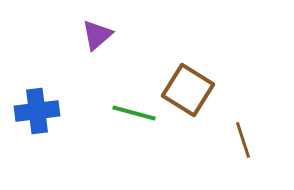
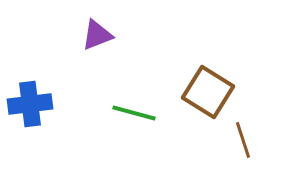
purple triangle: rotated 20 degrees clockwise
brown square: moved 20 px right, 2 px down
blue cross: moved 7 px left, 7 px up
